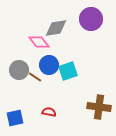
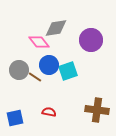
purple circle: moved 21 px down
brown cross: moved 2 px left, 3 px down
